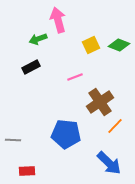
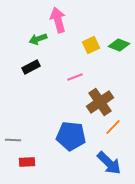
orange line: moved 2 px left, 1 px down
blue pentagon: moved 5 px right, 2 px down
red rectangle: moved 9 px up
